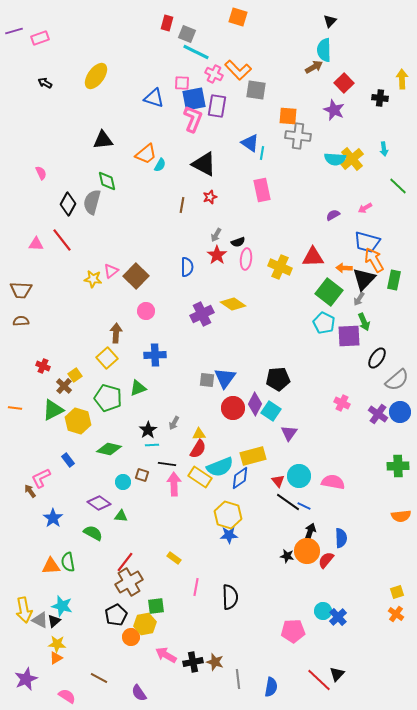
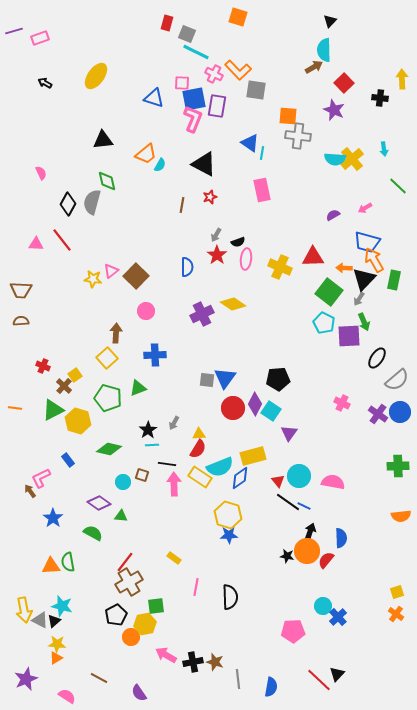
cyan circle at (323, 611): moved 5 px up
